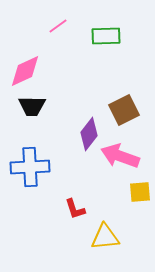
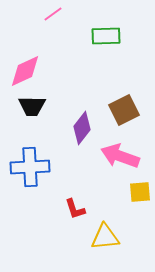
pink line: moved 5 px left, 12 px up
purple diamond: moved 7 px left, 6 px up
